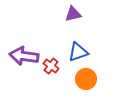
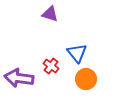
purple triangle: moved 23 px left; rotated 30 degrees clockwise
blue triangle: moved 1 px left, 1 px down; rotated 50 degrees counterclockwise
purple arrow: moved 5 px left, 22 px down
